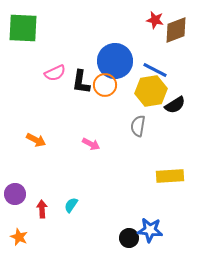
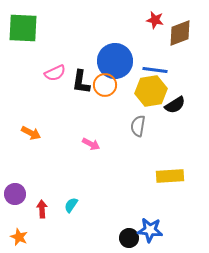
brown diamond: moved 4 px right, 3 px down
blue line: rotated 20 degrees counterclockwise
orange arrow: moved 5 px left, 7 px up
